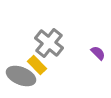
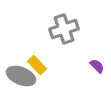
gray cross: moved 15 px right, 14 px up; rotated 32 degrees clockwise
purple semicircle: moved 1 px left, 13 px down
